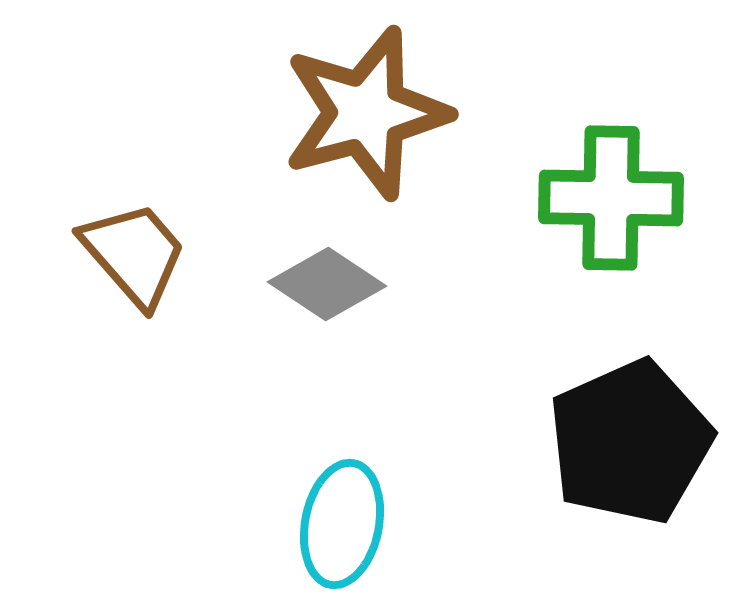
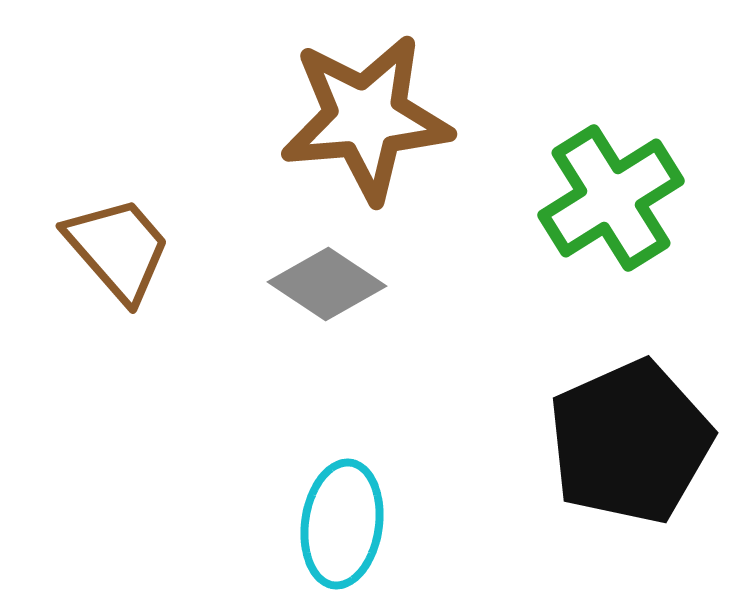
brown star: moved 5 px down; rotated 10 degrees clockwise
green cross: rotated 33 degrees counterclockwise
brown trapezoid: moved 16 px left, 5 px up
cyan ellipse: rotated 3 degrees counterclockwise
